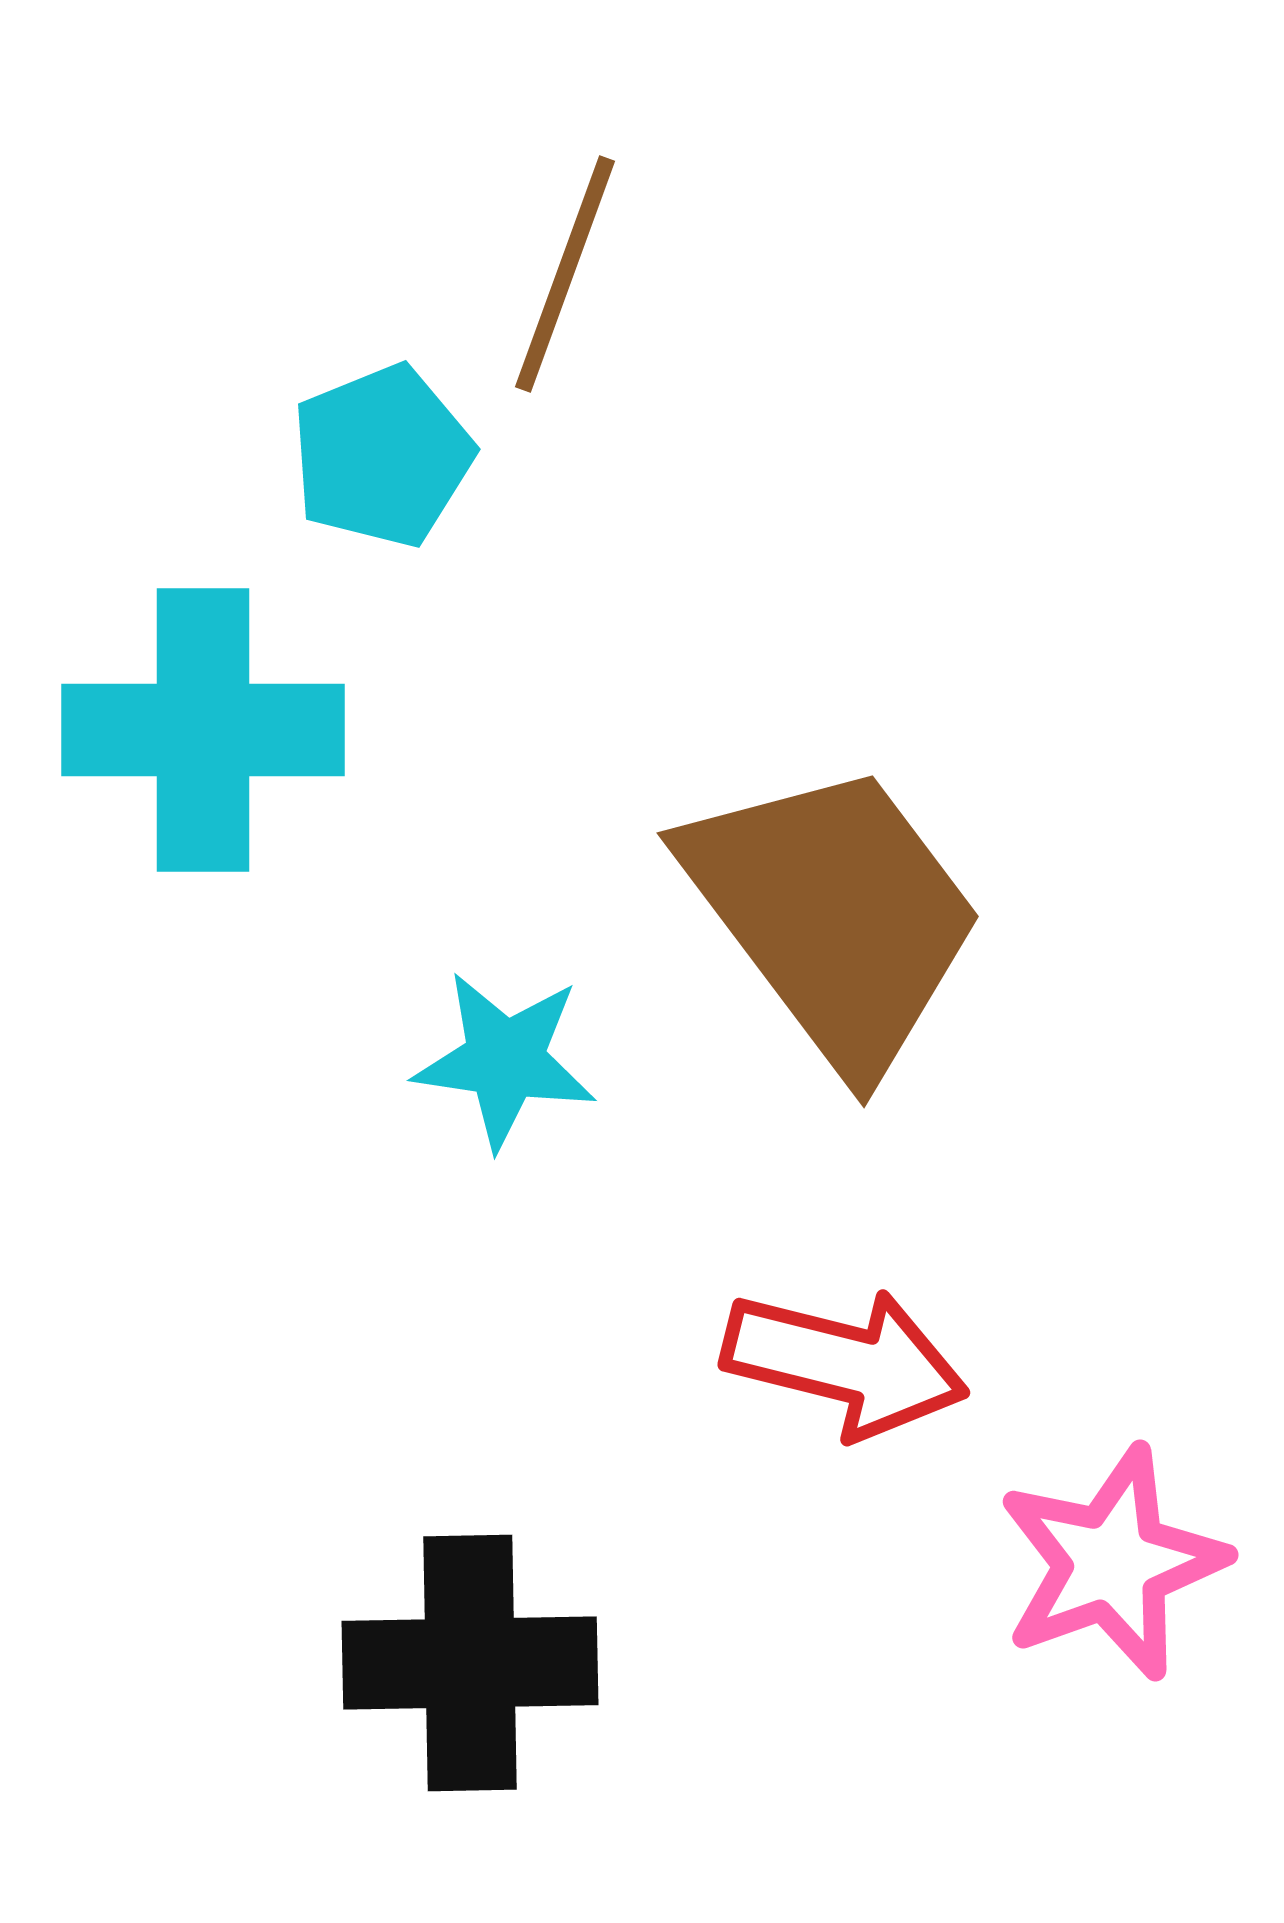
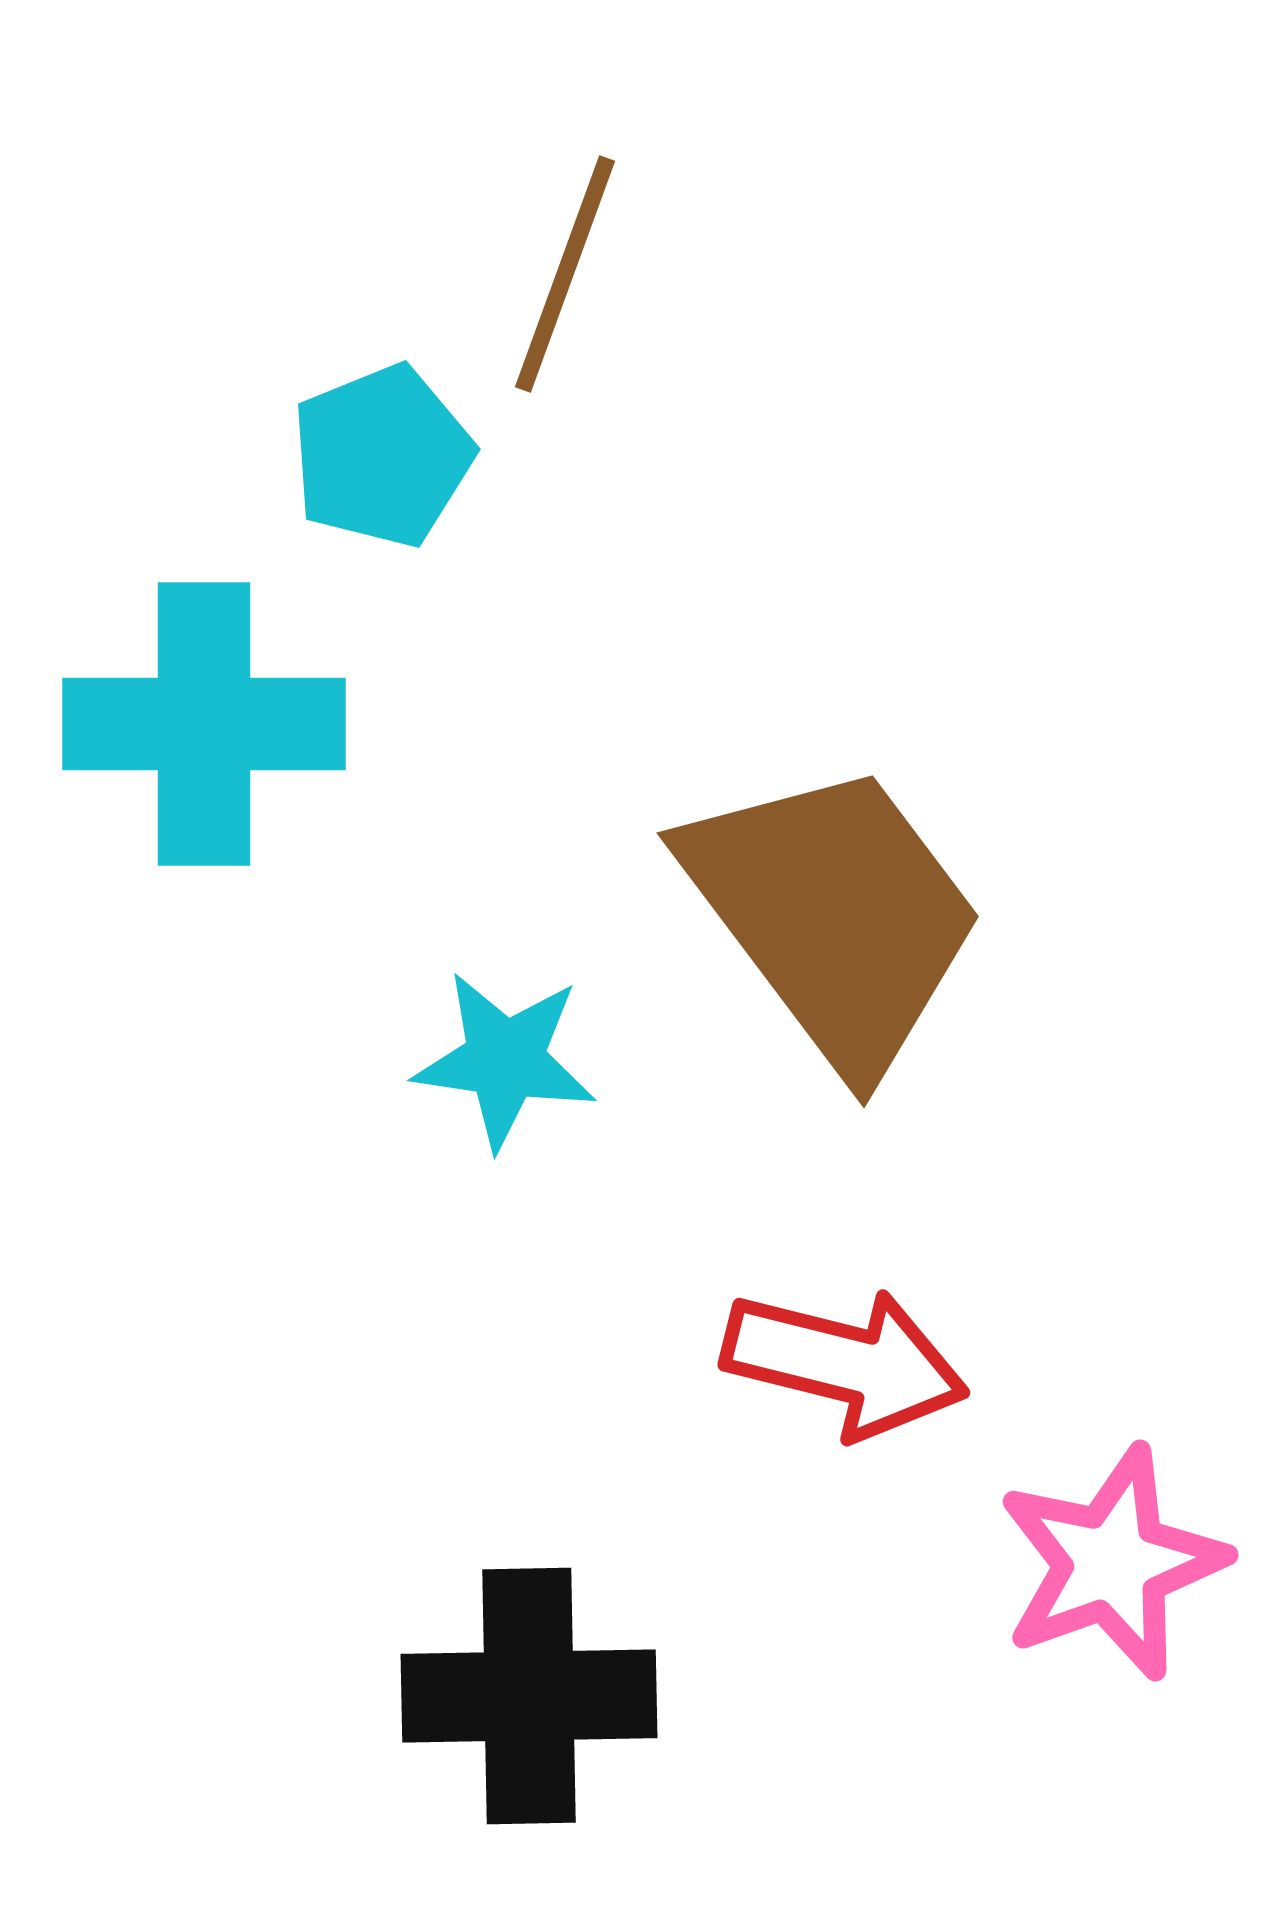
cyan cross: moved 1 px right, 6 px up
black cross: moved 59 px right, 33 px down
